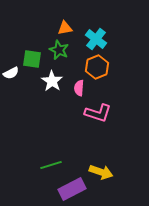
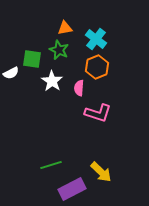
yellow arrow: rotated 25 degrees clockwise
